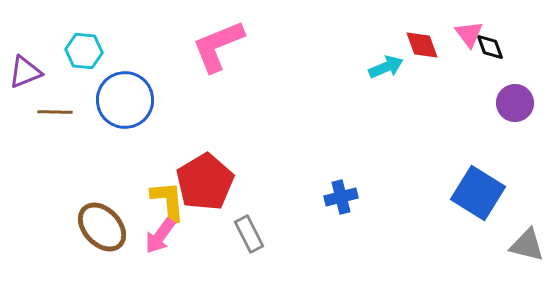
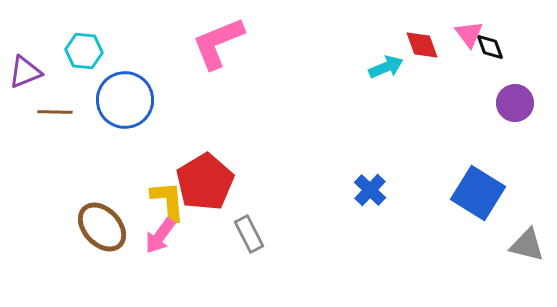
pink L-shape: moved 3 px up
blue cross: moved 29 px right, 7 px up; rotated 32 degrees counterclockwise
